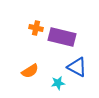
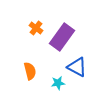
orange cross: rotated 24 degrees clockwise
purple rectangle: rotated 68 degrees counterclockwise
orange semicircle: rotated 72 degrees counterclockwise
